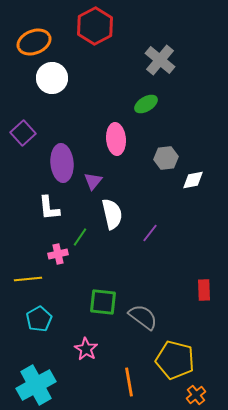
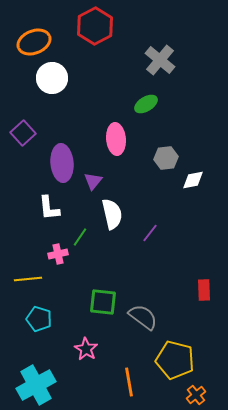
cyan pentagon: rotated 25 degrees counterclockwise
